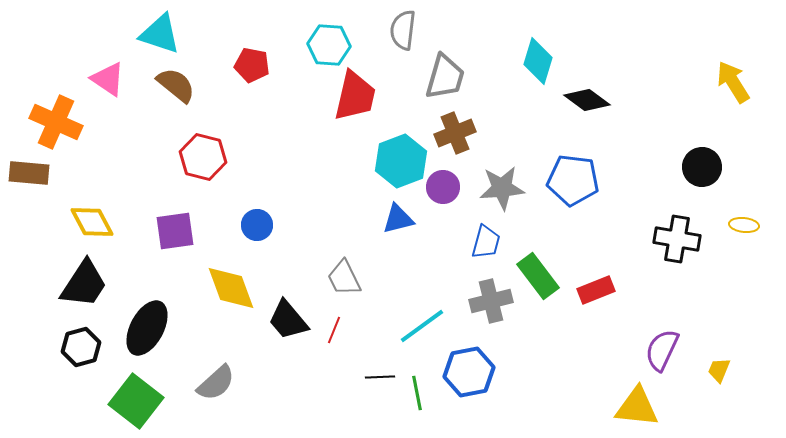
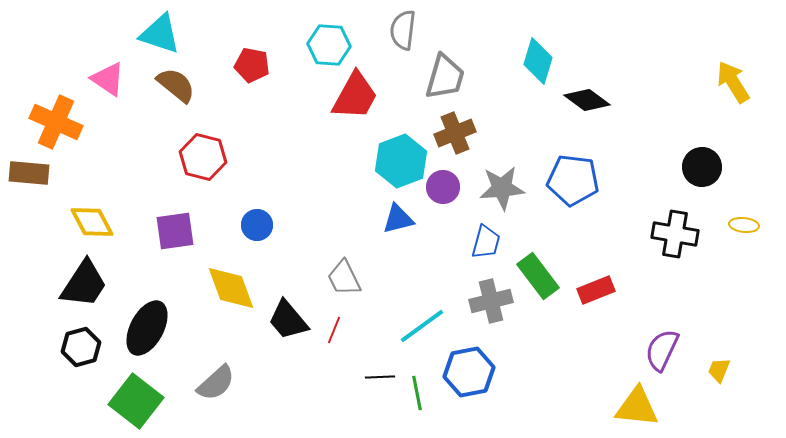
red trapezoid at (355, 96): rotated 16 degrees clockwise
black cross at (677, 239): moved 2 px left, 5 px up
